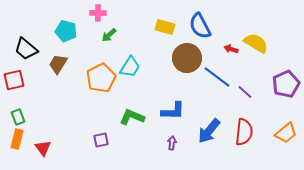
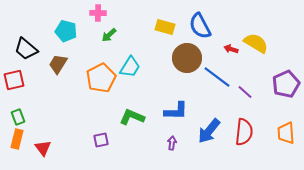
blue L-shape: moved 3 px right
orange trapezoid: rotated 125 degrees clockwise
